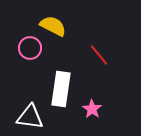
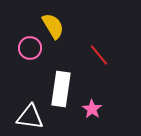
yellow semicircle: rotated 32 degrees clockwise
